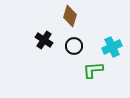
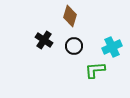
green L-shape: moved 2 px right
